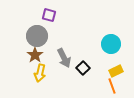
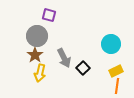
orange line: moved 5 px right; rotated 28 degrees clockwise
